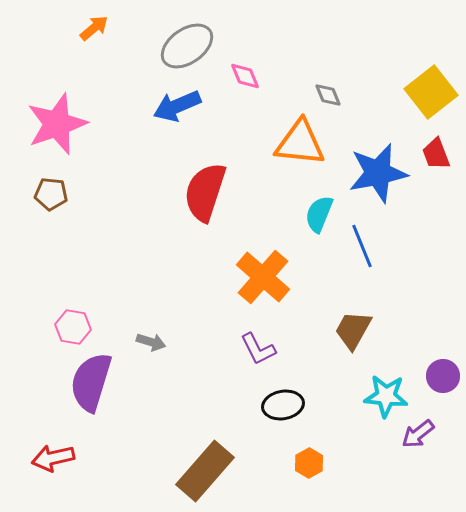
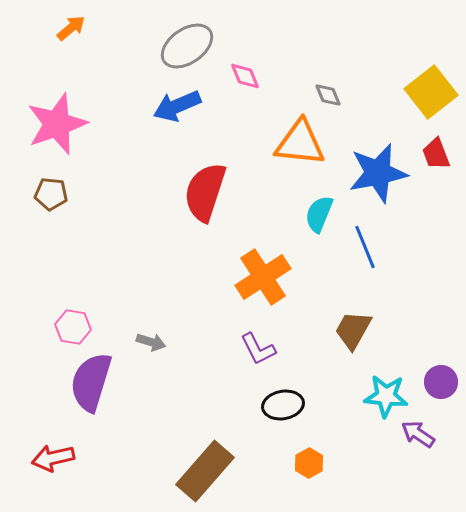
orange arrow: moved 23 px left
blue line: moved 3 px right, 1 px down
orange cross: rotated 16 degrees clockwise
purple circle: moved 2 px left, 6 px down
purple arrow: rotated 72 degrees clockwise
